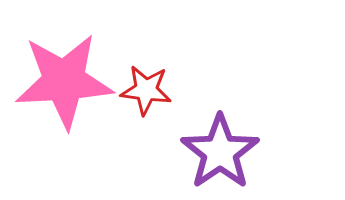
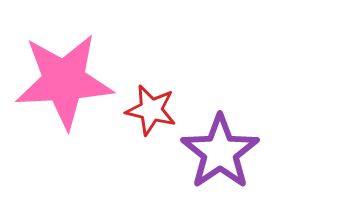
red star: moved 5 px right, 20 px down; rotated 6 degrees clockwise
